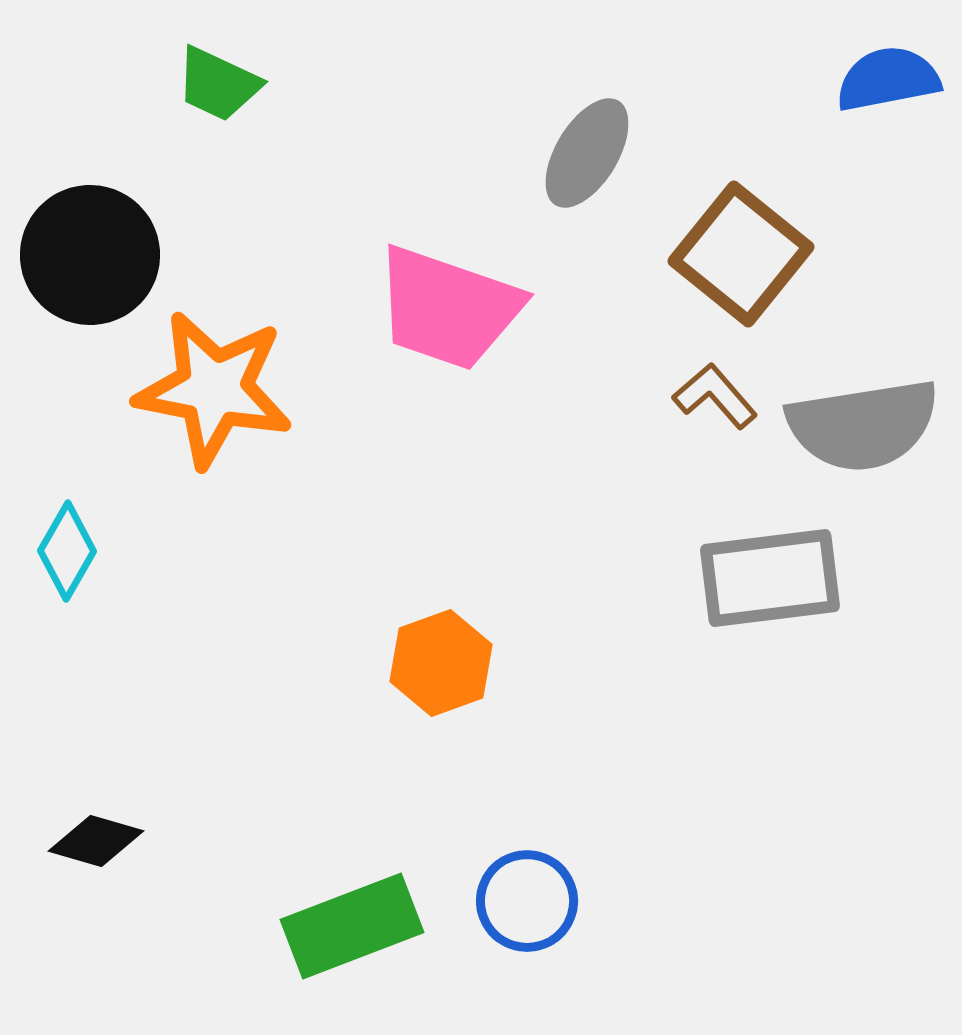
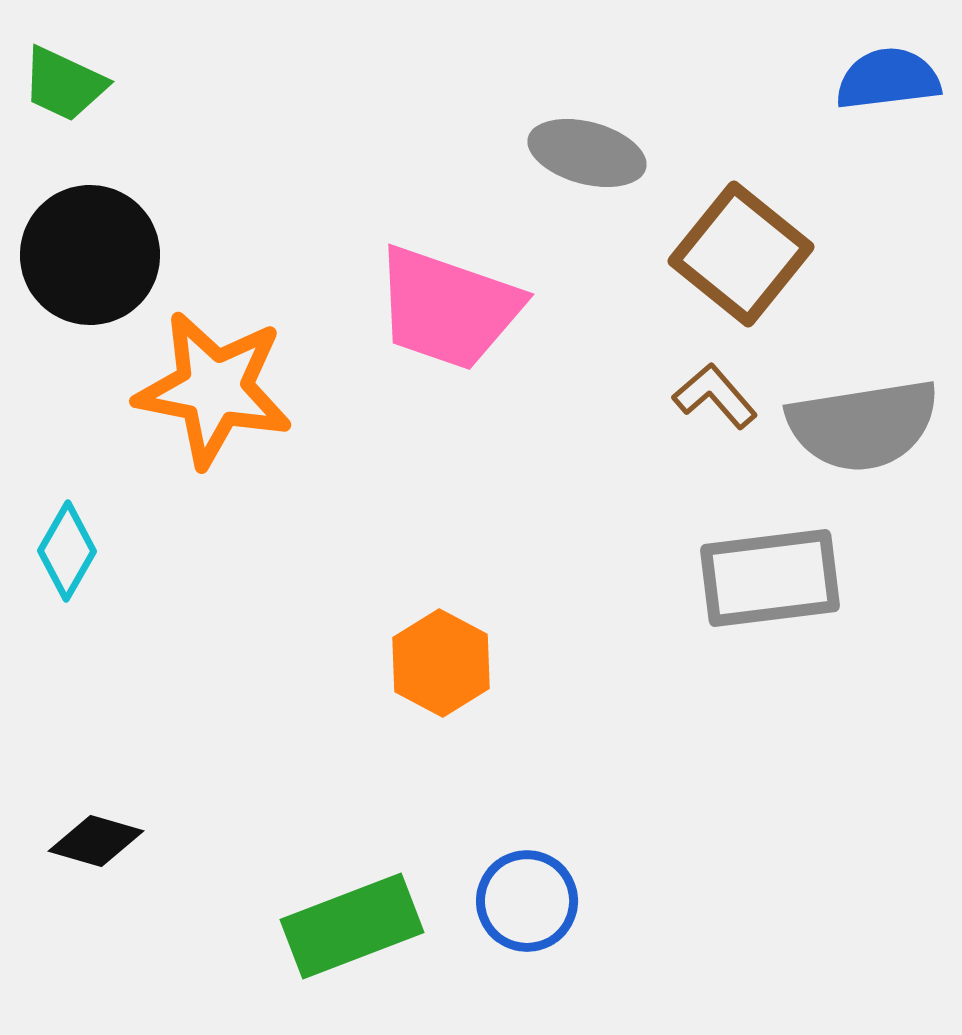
blue semicircle: rotated 4 degrees clockwise
green trapezoid: moved 154 px left
gray ellipse: rotated 74 degrees clockwise
orange hexagon: rotated 12 degrees counterclockwise
